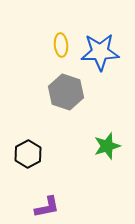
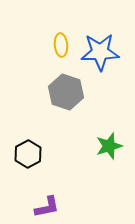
green star: moved 2 px right
